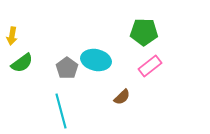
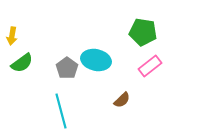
green pentagon: moved 1 px left; rotated 8 degrees clockwise
brown semicircle: moved 3 px down
